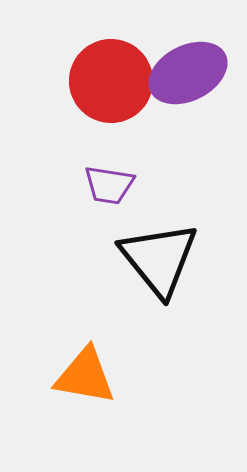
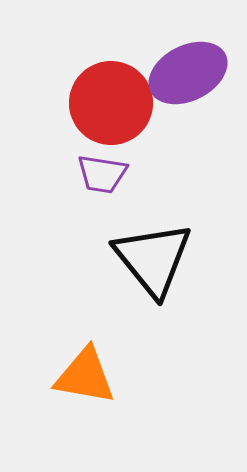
red circle: moved 22 px down
purple trapezoid: moved 7 px left, 11 px up
black triangle: moved 6 px left
